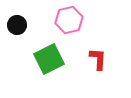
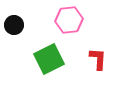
pink hexagon: rotated 8 degrees clockwise
black circle: moved 3 px left
